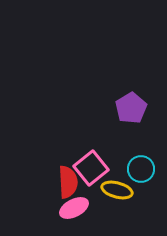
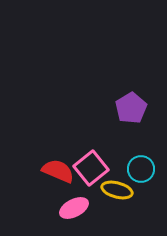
red semicircle: moved 10 px left, 11 px up; rotated 64 degrees counterclockwise
